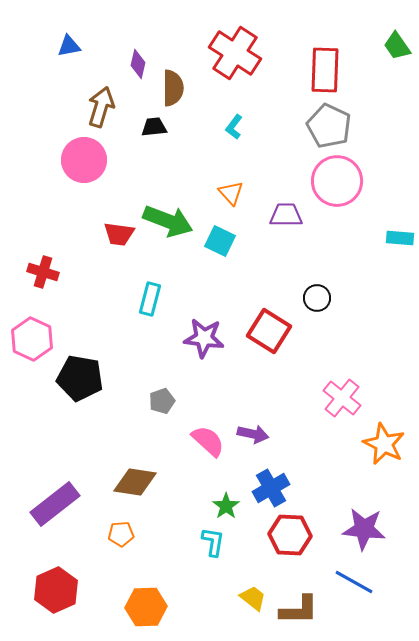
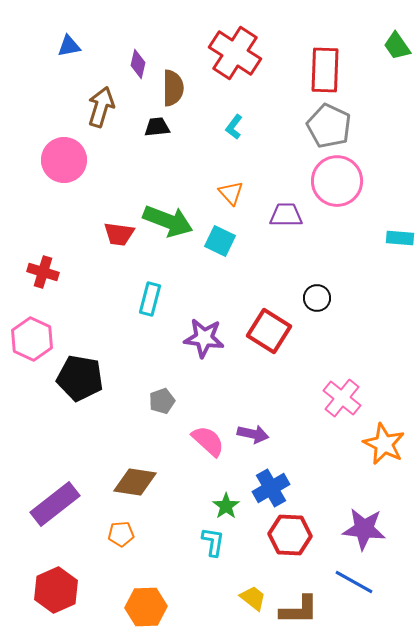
black trapezoid at (154, 127): moved 3 px right
pink circle at (84, 160): moved 20 px left
